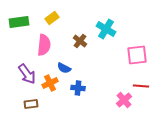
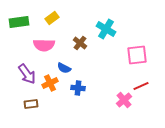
brown cross: moved 2 px down
pink semicircle: rotated 85 degrees clockwise
red line: rotated 28 degrees counterclockwise
